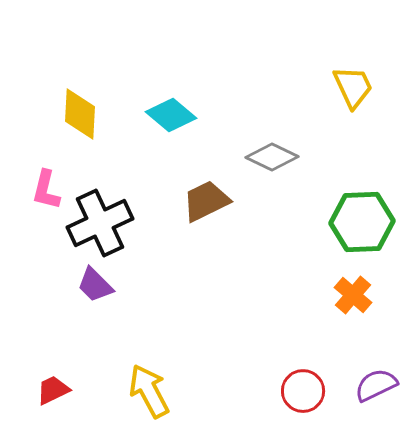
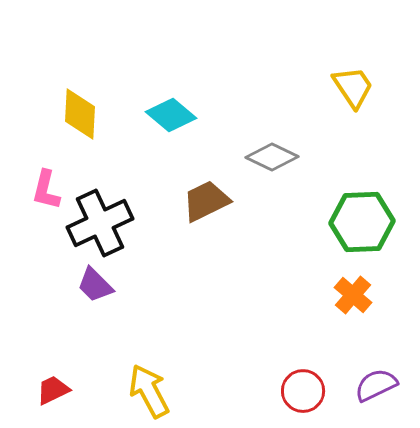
yellow trapezoid: rotated 9 degrees counterclockwise
